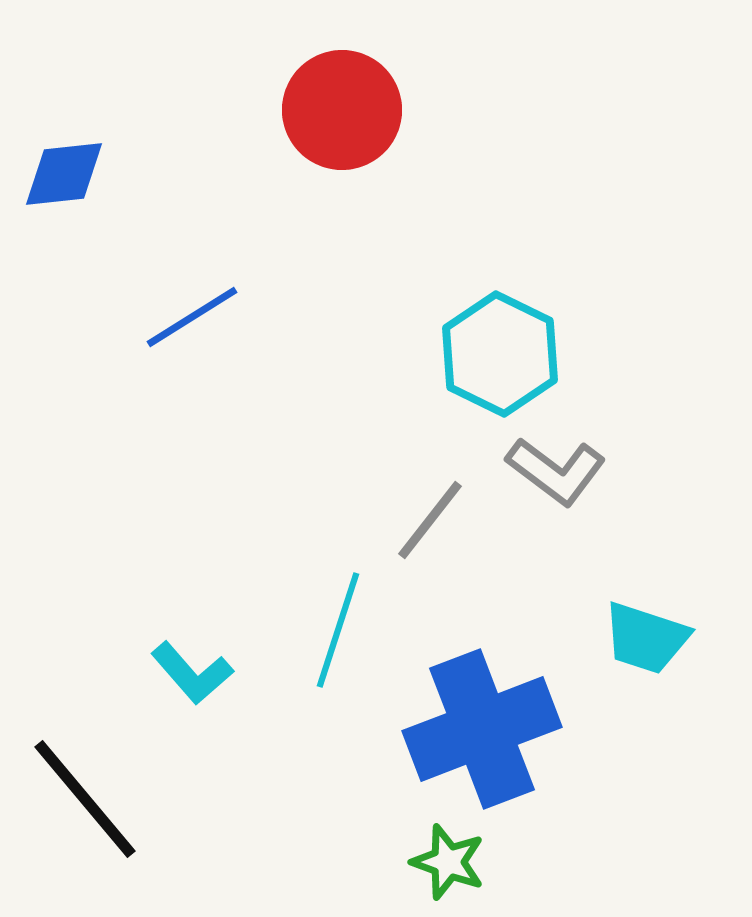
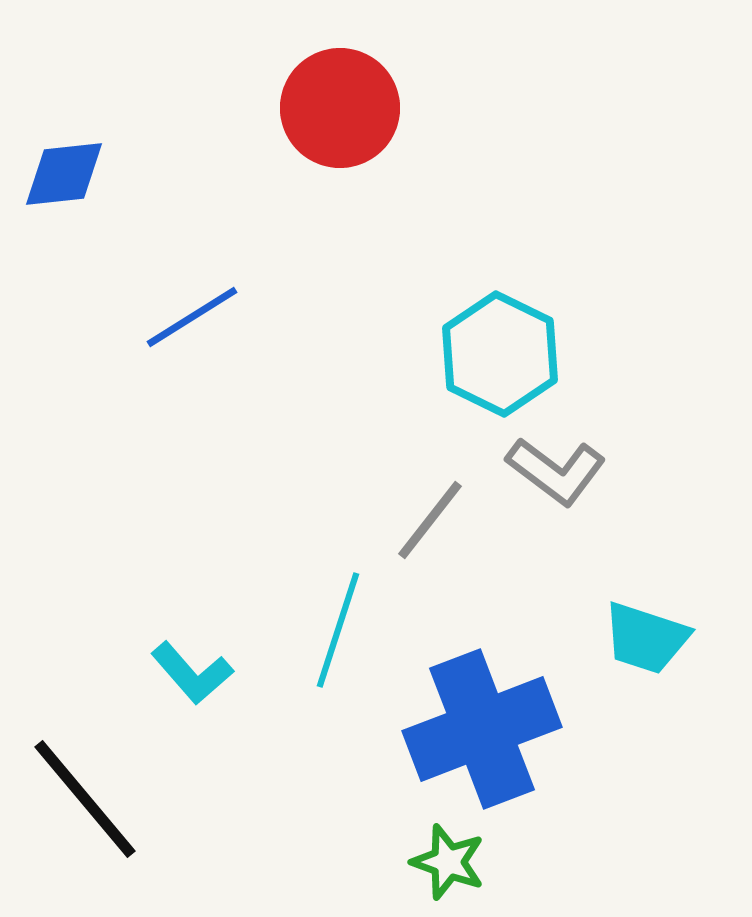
red circle: moved 2 px left, 2 px up
